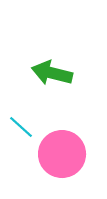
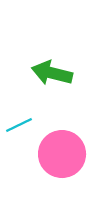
cyan line: moved 2 px left, 2 px up; rotated 68 degrees counterclockwise
